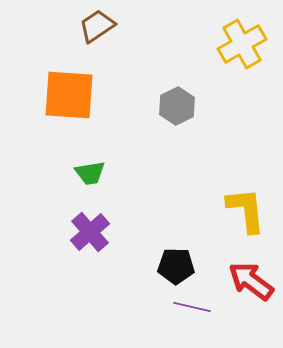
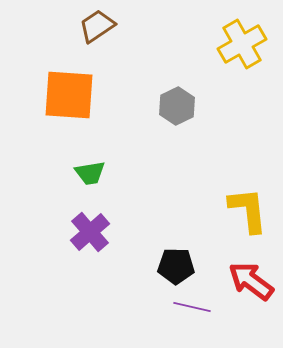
yellow L-shape: moved 2 px right
